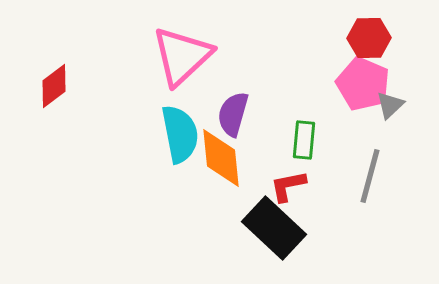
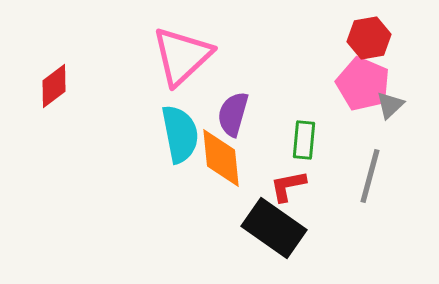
red hexagon: rotated 9 degrees counterclockwise
black rectangle: rotated 8 degrees counterclockwise
